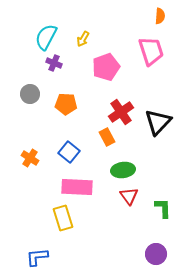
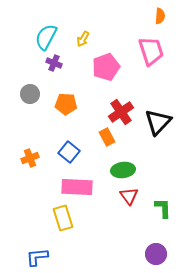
orange cross: rotated 36 degrees clockwise
